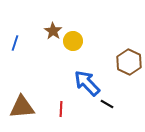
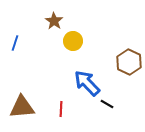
brown star: moved 1 px right, 10 px up
